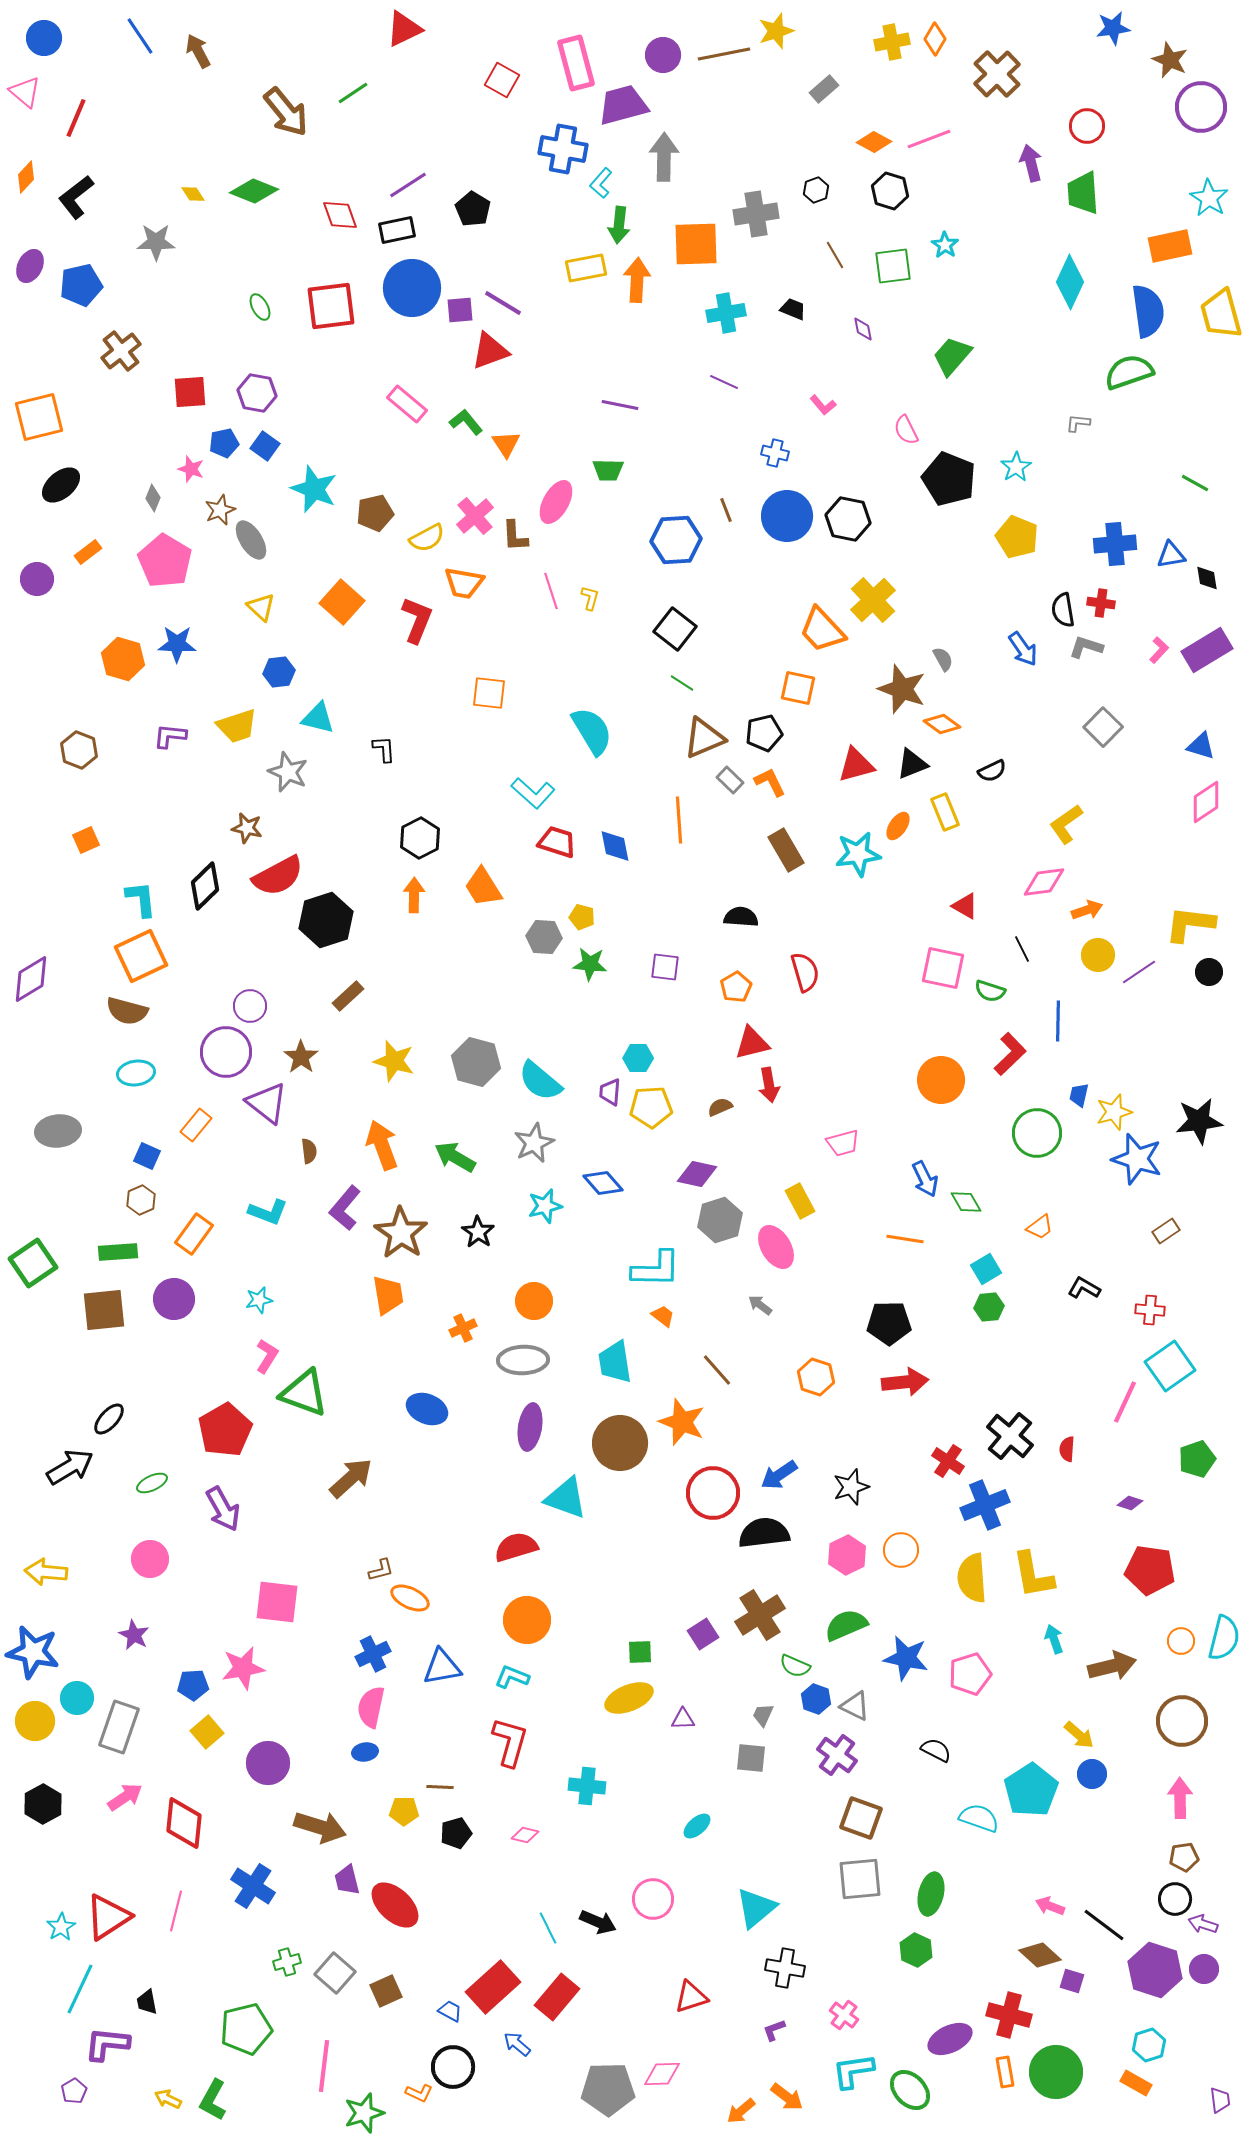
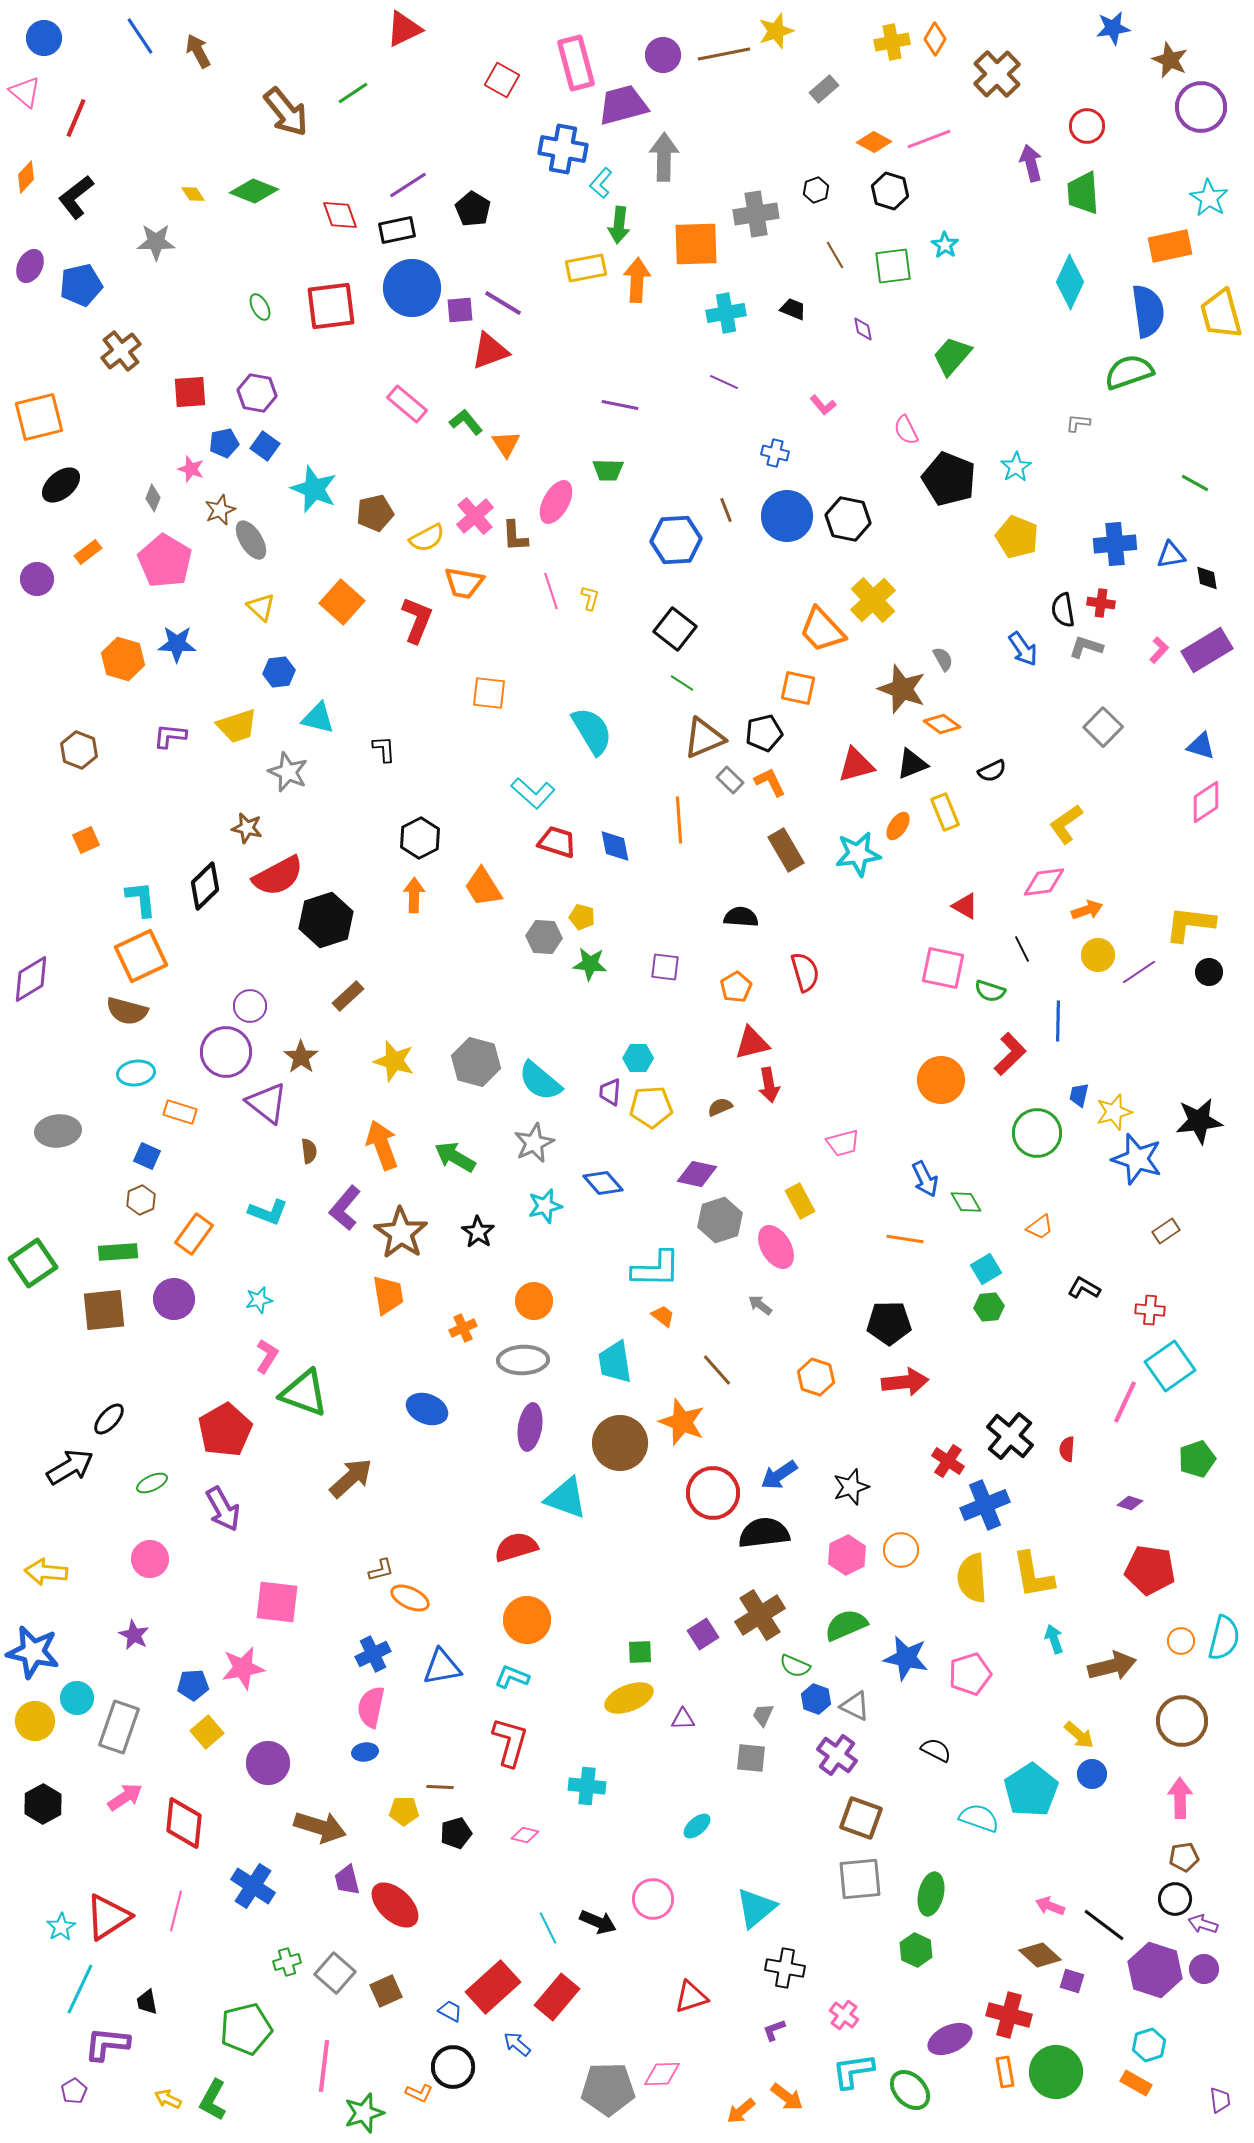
orange rectangle at (196, 1125): moved 16 px left, 13 px up; rotated 68 degrees clockwise
